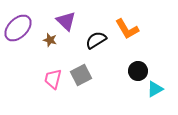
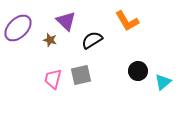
orange L-shape: moved 8 px up
black semicircle: moved 4 px left
gray square: rotated 15 degrees clockwise
cyan triangle: moved 8 px right, 7 px up; rotated 12 degrees counterclockwise
